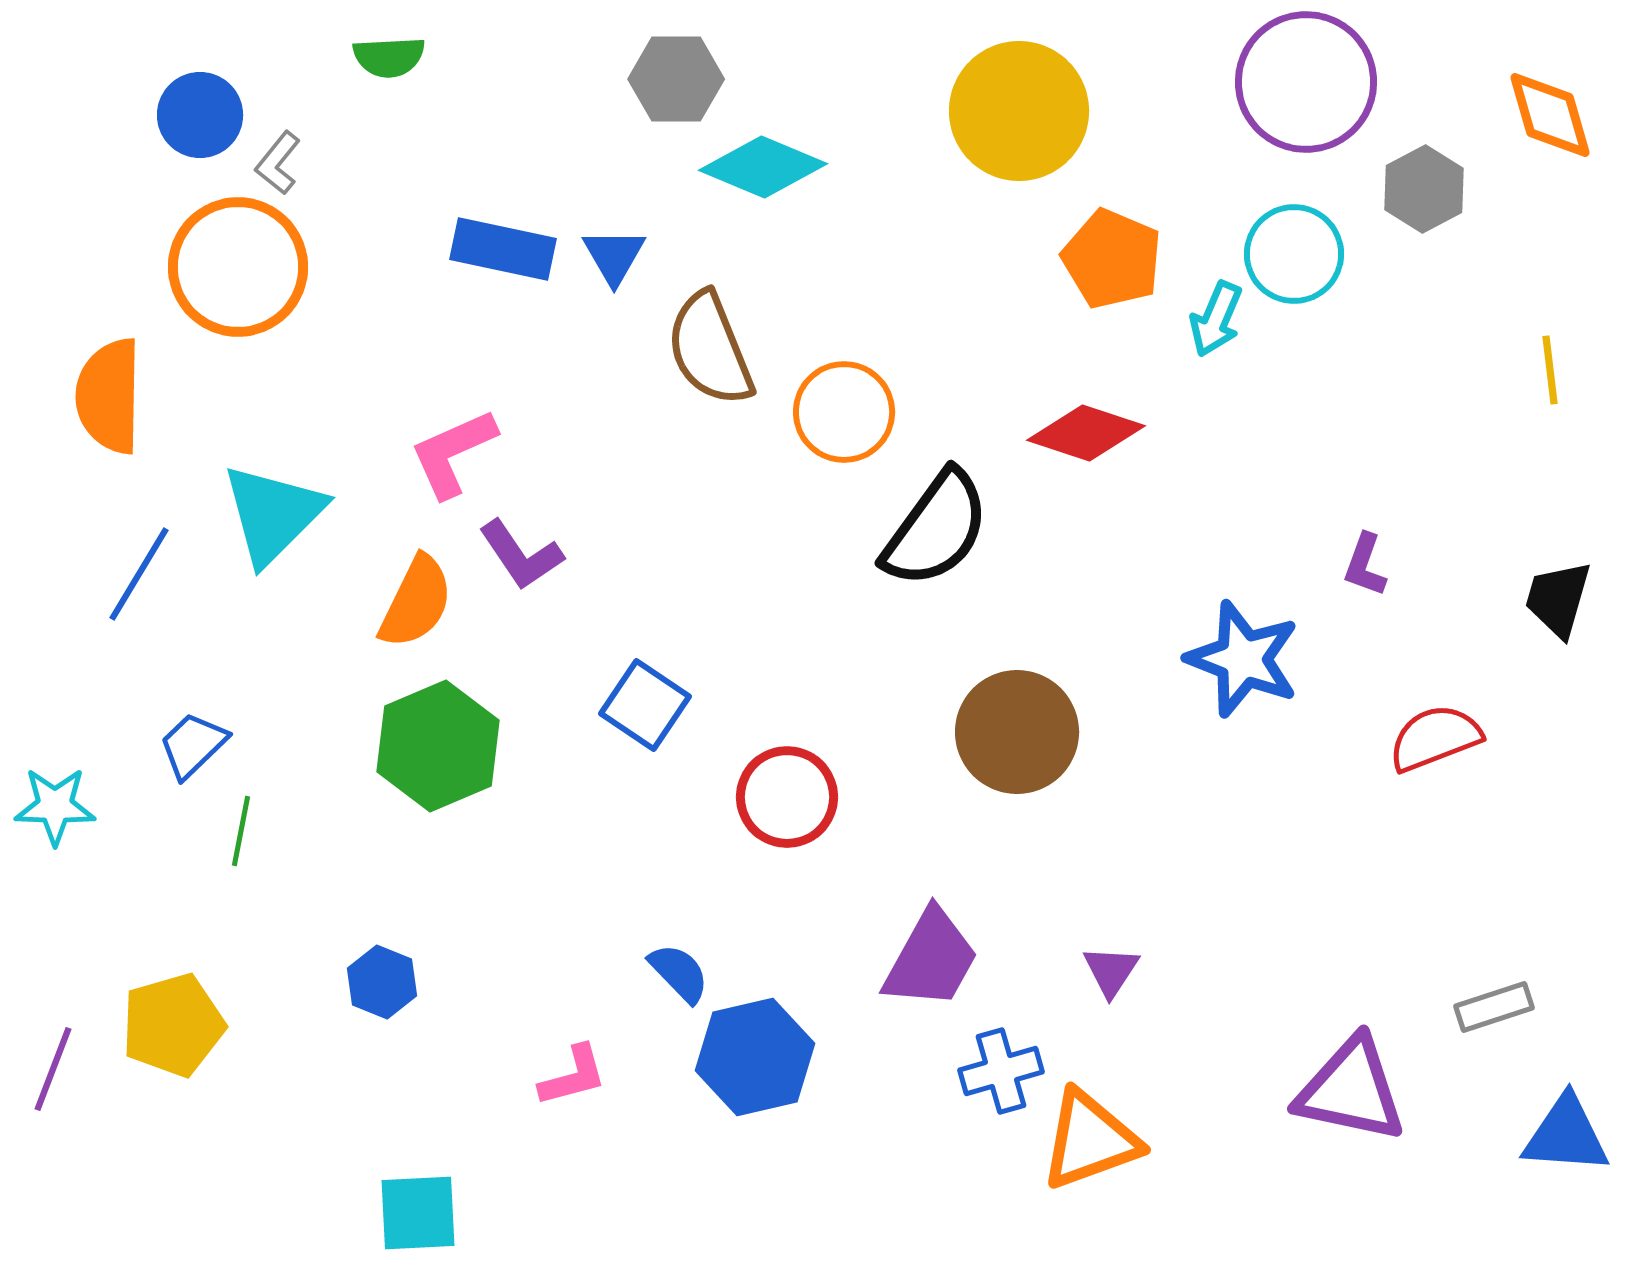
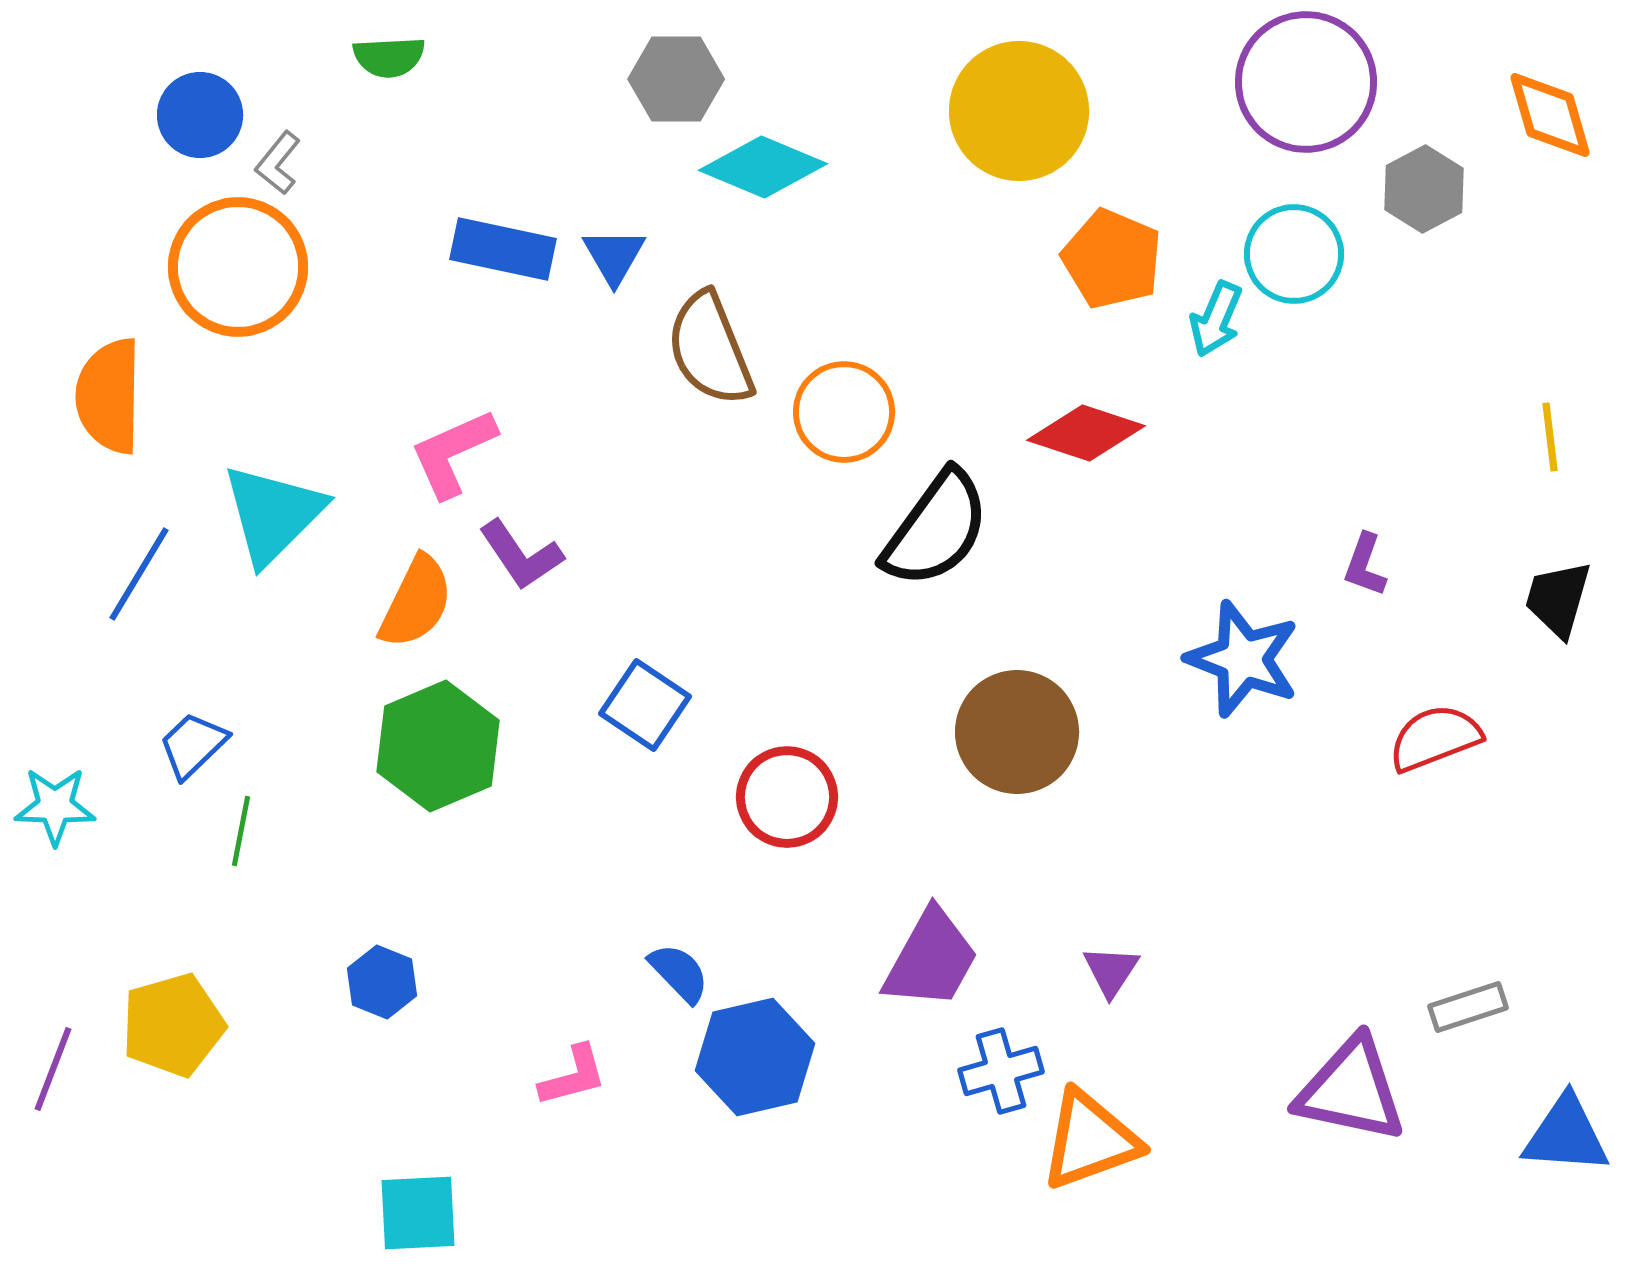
yellow line at (1550, 370): moved 67 px down
gray rectangle at (1494, 1007): moved 26 px left
